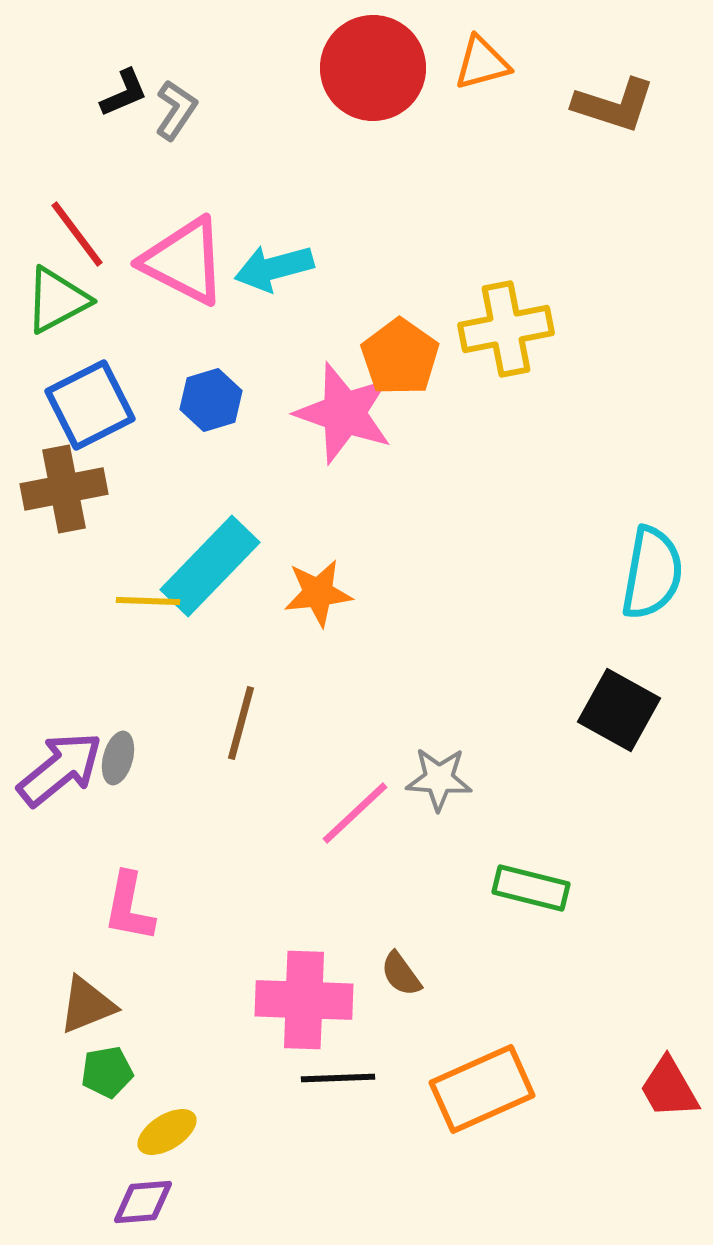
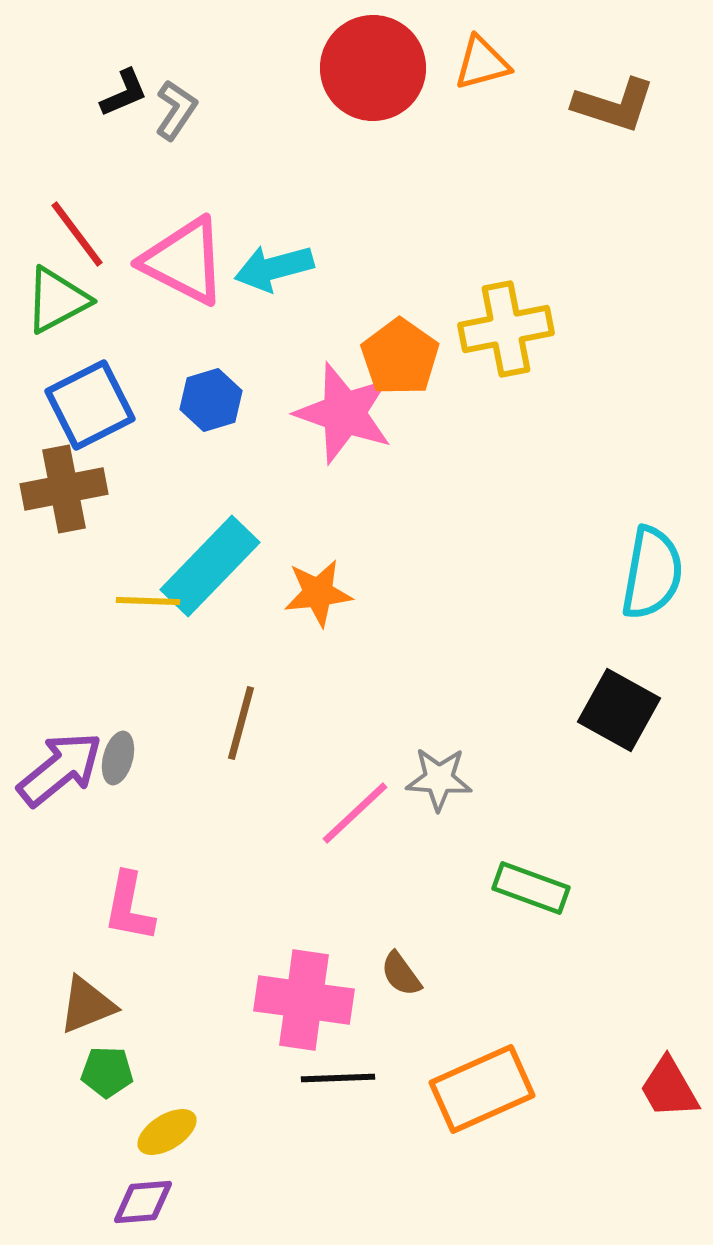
green rectangle: rotated 6 degrees clockwise
pink cross: rotated 6 degrees clockwise
green pentagon: rotated 12 degrees clockwise
